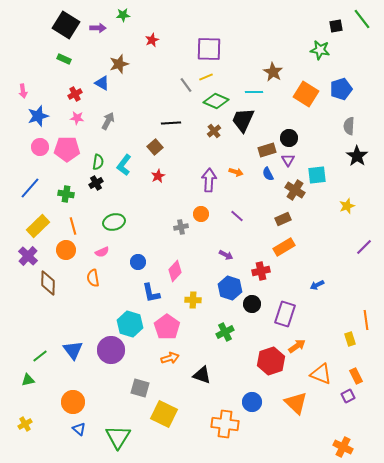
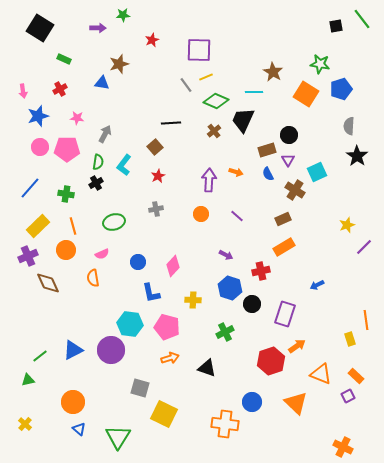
black square at (66, 25): moved 26 px left, 3 px down
purple square at (209, 49): moved 10 px left, 1 px down
green star at (320, 50): moved 14 px down
blue triangle at (102, 83): rotated 21 degrees counterclockwise
red cross at (75, 94): moved 15 px left, 5 px up
gray arrow at (108, 121): moved 3 px left, 13 px down
black circle at (289, 138): moved 3 px up
cyan square at (317, 175): moved 3 px up; rotated 18 degrees counterclockwise
yellow star at (347, 206): moved 19 px down
gray cross at (181, 227): moved 25 px left, 18 px up
pink semicircle at (102, 252): moved 2 px down
purple cross at (28, 256): rotated 24 degrees clockwise
pink diamond at (175, 271): moved 2 px left, 5 px up
brown diamond at (48, 283): rotated 25 degrees counterclockwise
cyan hexagon at (130, 324): rotated 10 degrees counterclockwise
pink pentagon at (167, 327): rotated 20 degrees counterclockwise
blue triangle at (73, 350): rotated 40 degrees clockwise
black triangle at (202, 375): moved 5 px right, 7 px up
orange rectangle at (356, 376): rotated 21 degrees counterclockwise
yellow cross at (25, 424): rotated 16 degrees counterclockwise
